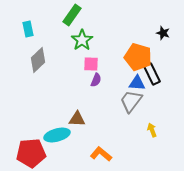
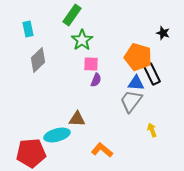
blue triangle: moved 1 px left
orange L-shape: moved 1 px right, 4 px up
